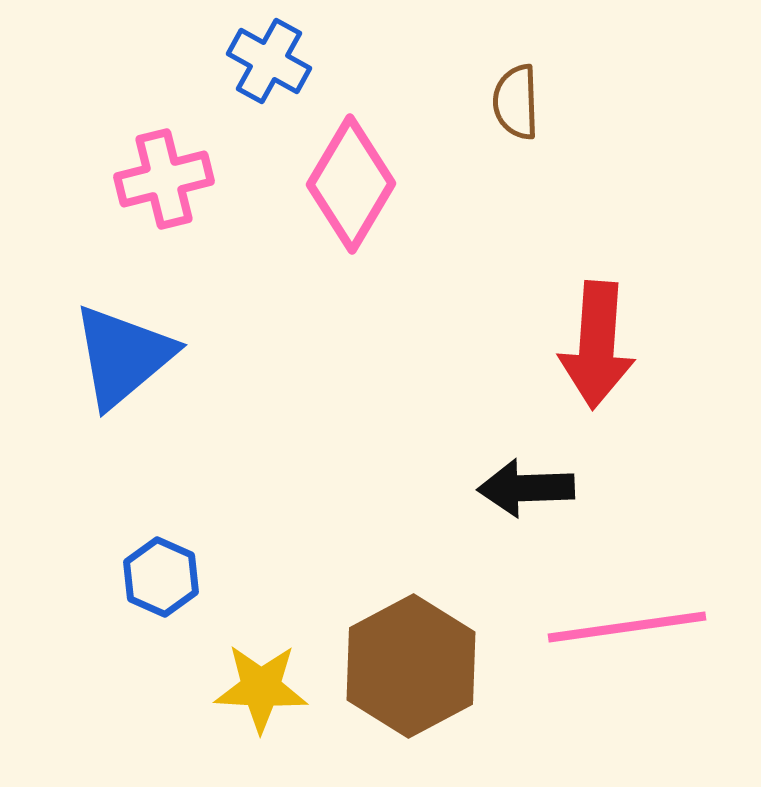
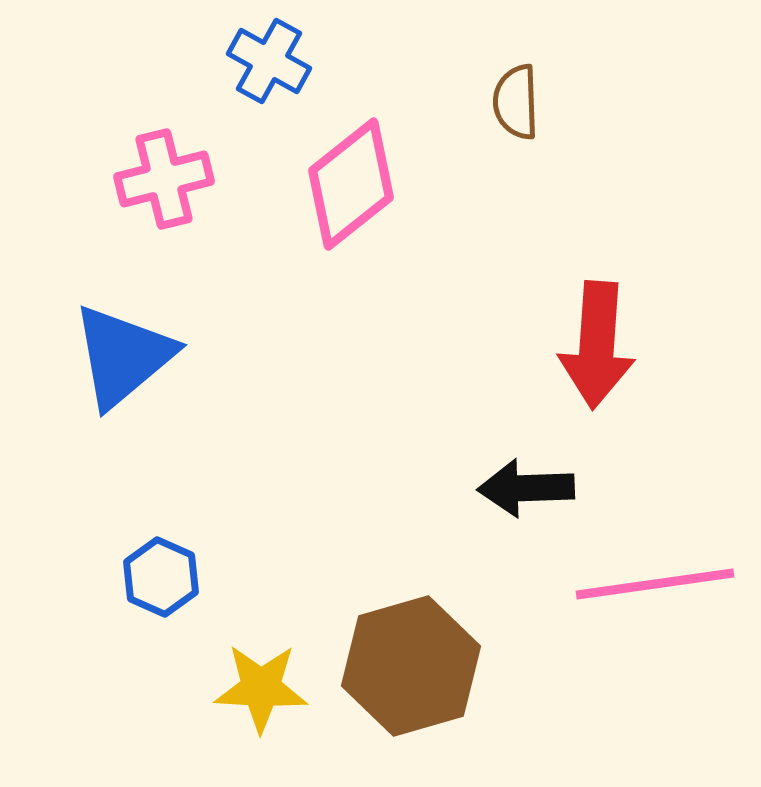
pink diamond: rotated 21 degrees clockwise
pink line: moved 28 px right, 43 px up
brown hexagon: rotated 12 degrees clockwise
